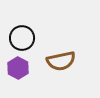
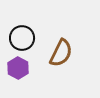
brown semicircle: moved 8 px up; rotated 52 degrees counterclockwise
